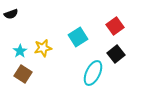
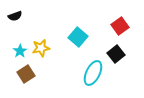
black semicircle: moved 4 px right, 2 px down
red square: moved 5 px right
cyan square: rotated 18 degrees counterclockwise
yellow star: moved 2 px left
brown square: moved 3 px right; rotated 24 degrees clockwise
